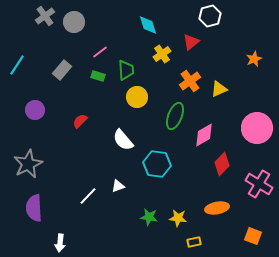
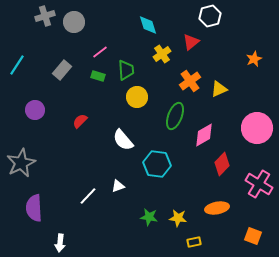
gray cross: rotated 18 degrees clockwise
gray star: moved 7 px left, 1 px up
